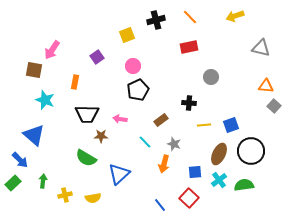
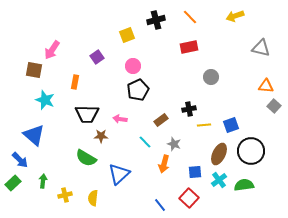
black cross at (189, 103): moved 6 px down; rotated 16 degrees counterclockwise
yellow semicircle at (93, 198): rotated 105 degrees clockwise
